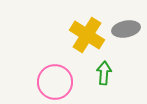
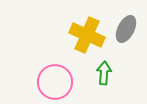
gray ellipse: rotated 52 degrees counterclockwise
yellow cross: rotated 8 degrees counterclockwise
